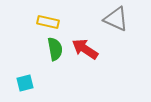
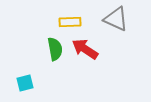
yellow rectangle: moved 22 px right; rotated 15 degrees counterclockwise
